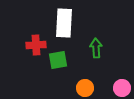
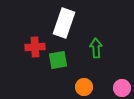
white rectangle: rotated 16 degrees clockwise
red cross: moved 1 px left, 2 px down
orange circle: moved 1 px left, 1 px up
